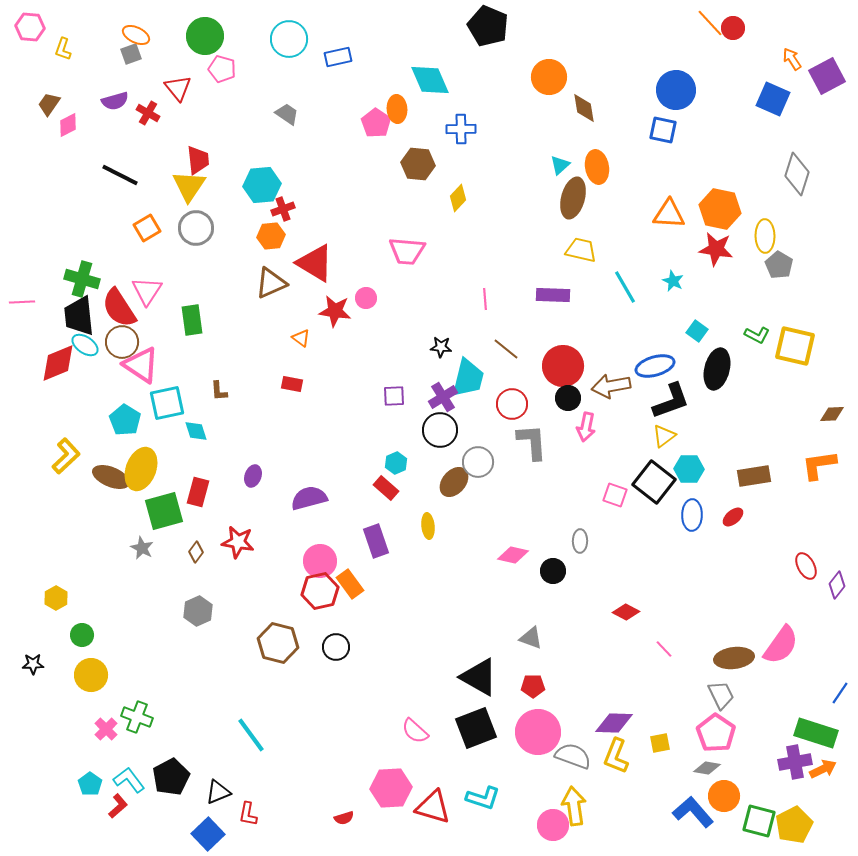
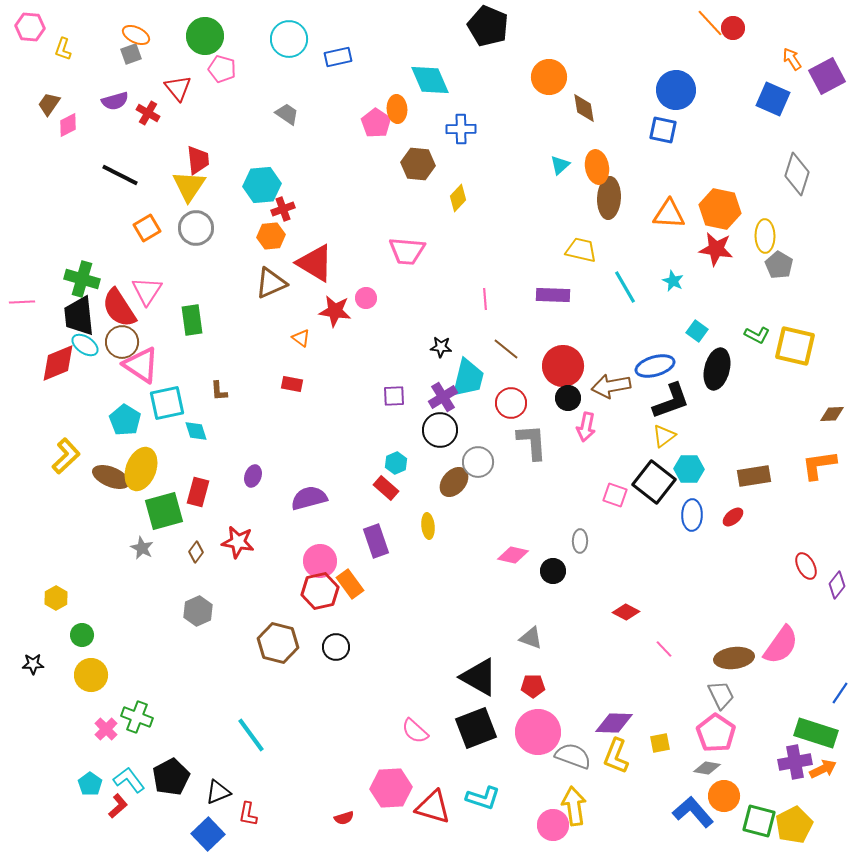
brown ellipse at (573, 198): moved 36 px right; rotated 12 degrees counterclockwise
red circle at (512, 404): moved 1 px left, 1 px up
